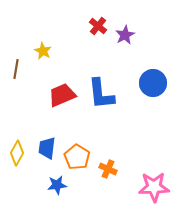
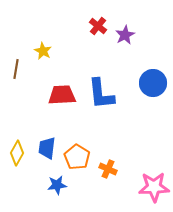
red trapezoid: rotated 20 degrees clockwise
